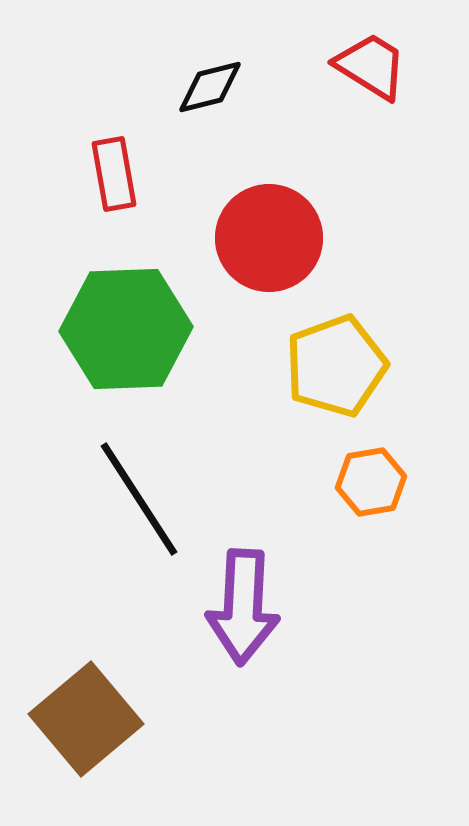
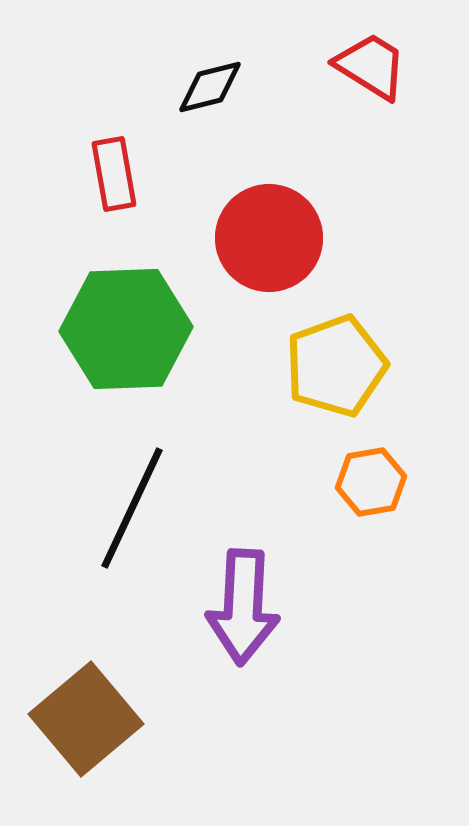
black line: moved 7 px left, 9 px down; rotated 58 degrees clockwise
